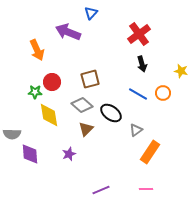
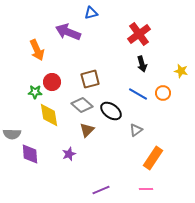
blue triangle: rotated 32 degrees clockwise
black ellipse: moved 2 px up
brown triangle: moved 1 px right, 1 px down
orange rectangle: moved 3 px right, 6 px down
